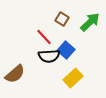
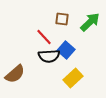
brown square: rotated 24 degrees counterclockwise
